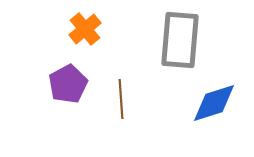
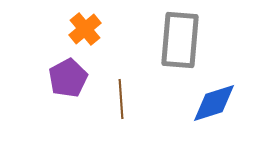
purple pentagon: moved 6 px up
